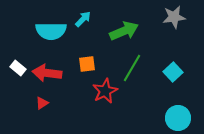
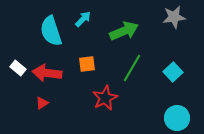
cyan semicircle: rotated 72 degrees clockwise
red star: moved 7 px down
cyan circle: moved 1 px left
